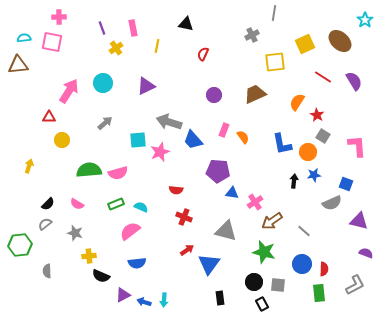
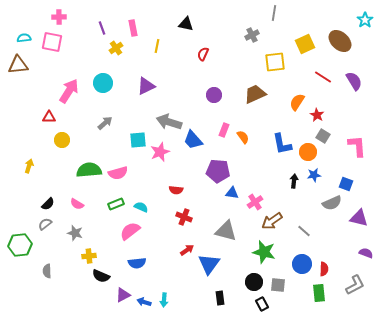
purple triangle at (359, 221): moved 3 px up
